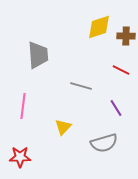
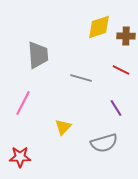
gray line: moved 8 px up
pink line: moved 3 px up; rotated 20 degrees clockwise
